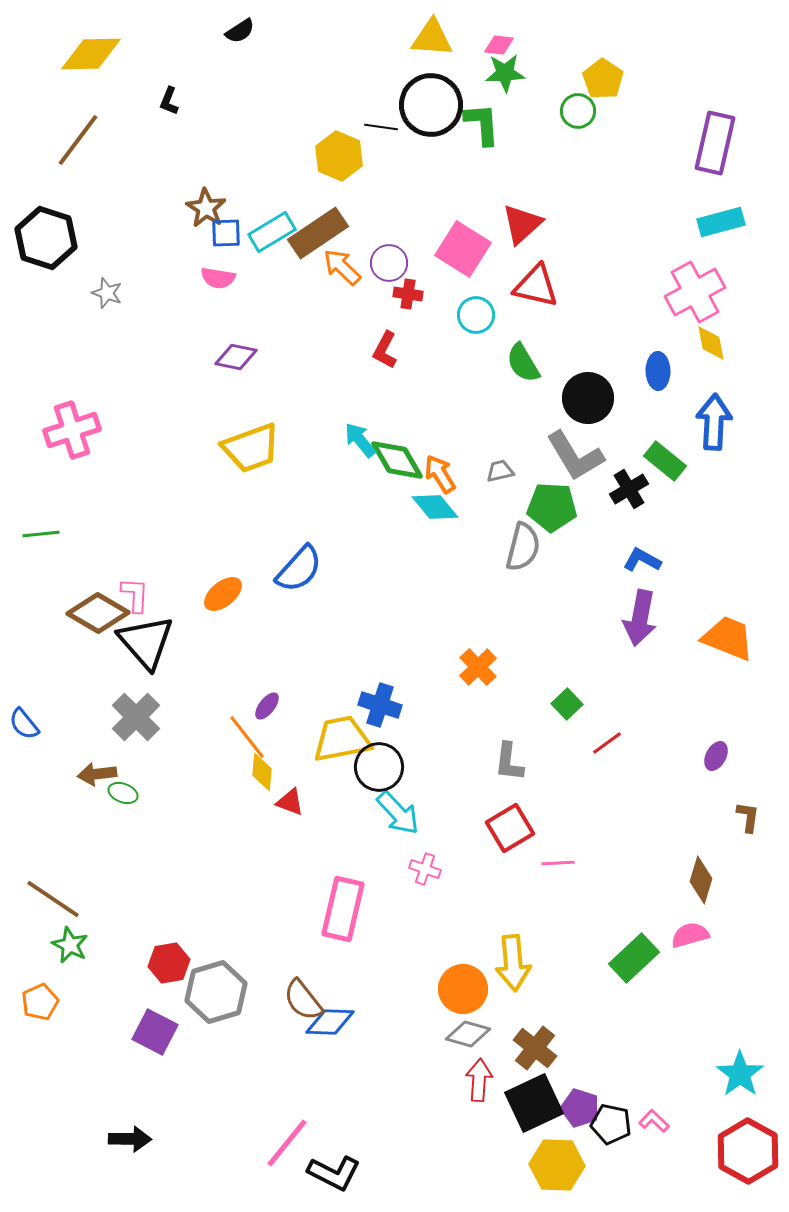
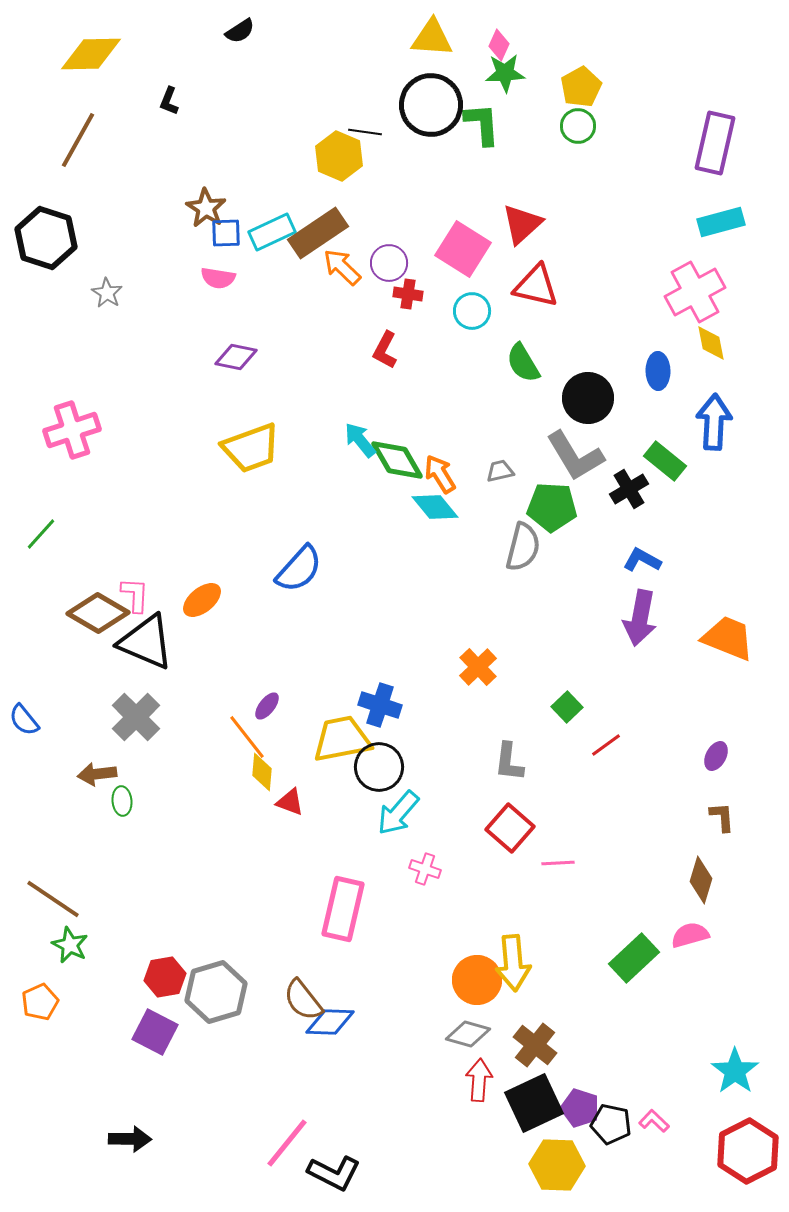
pink diamond at (499, 45): rotated 72 degrees counterclockwise
yellow pentagon at (603, 79): moved 22 px left, 8 px down; rotated 9 degrees clockwise
green circle at (578, 111): moved 15 px down
black line at (381, 127): moved 16 px left, 5 px down
brown line at (78, 140): rotated 8 degrees counterclockwise
cyan rectangle at (272, 232): rotated 6 degrees clockwise
gray star at (107, 293): rotated 12 degrees clockwise
cyan circle at (476, 315): moved 4 px left, 4 px up
green line at (41, 534): rotated 42 degrees counterclockwise
orange ellipse at (223, 594): moved 21 px left, 6 px down
black triangle at (146, 642): rotated 26 degrees counterclockwise
green square at (567, 704): moved 3 px down
blue semicircle at (24, 724): moved 4 px up
red line at (607, 743): moved 1 px left, 2 px down
green ellipse at (123, 793): moved 1 px left, 8 px down; rotated 64 degrees clockwise
cyan arrow at (398, 813): rotated 84 degrees clockwise
brown L-shape at (748, 817): moved 26 px left; rotated 12 degrees counterclockwise
red square at (510, 828): rotated 18 degrees counterclockwise
red hexagon at (169, 963): moved 4 px left, 14 px down
orange circle at (463, 989): moved 14 px right, 9 px up
brown cross at (535, 1048): moved 3 px up
cyan star at (740, 1074): moved 5 px left, 3 px up
red hexagon at (748, 1151): rotated 4 degrees clockwise
